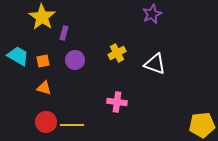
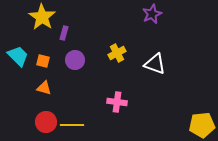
cyan trapezoid: rotated 15 degrees clockwise
orange square: rotated 24 degrees clockwise
